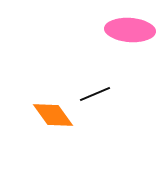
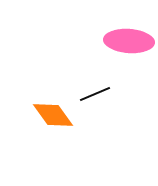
pink ellipse: moved 1 px left, 11 px down
